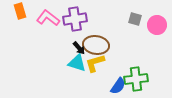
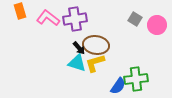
gray square: rotated 16 degrees clockwise
